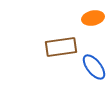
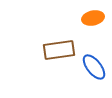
brown rectangle: moved 2 px left, 3 px down
